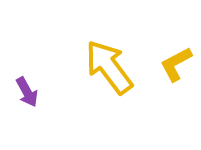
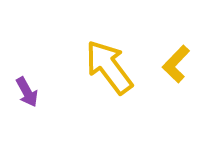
yellow L-shape: rotated 18 degrees counterclockwise
